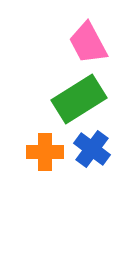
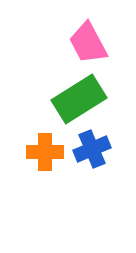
blue cross: rotated 30 degrees clockwise
